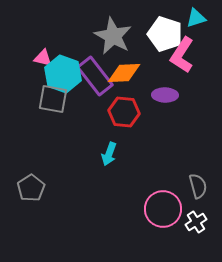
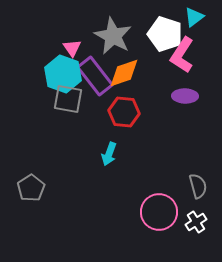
cyan triangle: moved 2 px left, 1 px up; rotated 20 degrees counterclockwise
pink triangle: moved 29 px right, 10 px up; rotated 42 degrees clockwise
orange diamond: rotated 16 degrees counterclockwise
purple ellipse: moved 20 px right, 1 px down
gray square: moved 15 px right
pink circle: moved 4 px left, 3 px down
